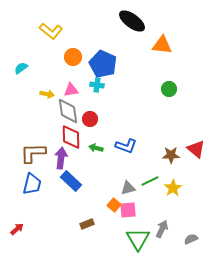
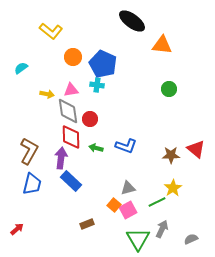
brown L-shape: moved 4 px left, 2 px up; rotated 120 degrees clockwise
green line: moved 7 px right, 21 px down
pink square: rotated 24 degrees counterclockwise
